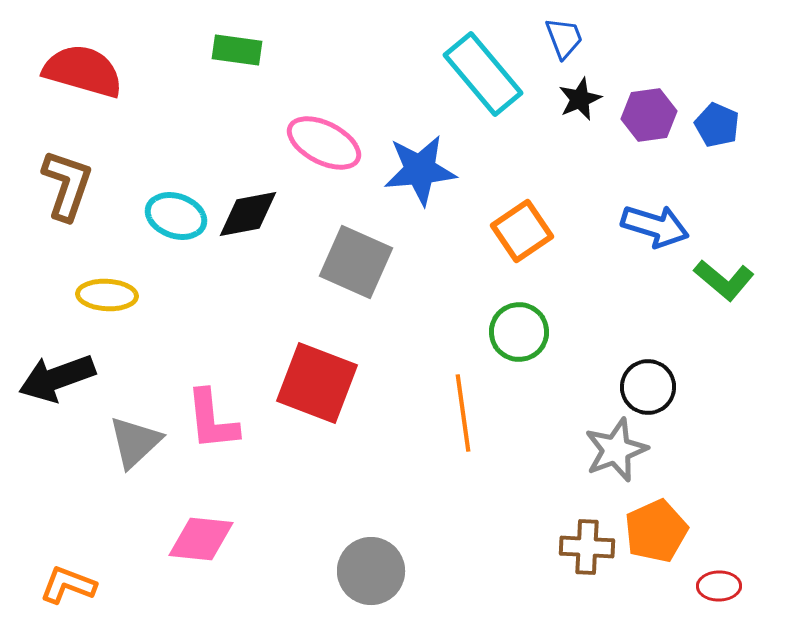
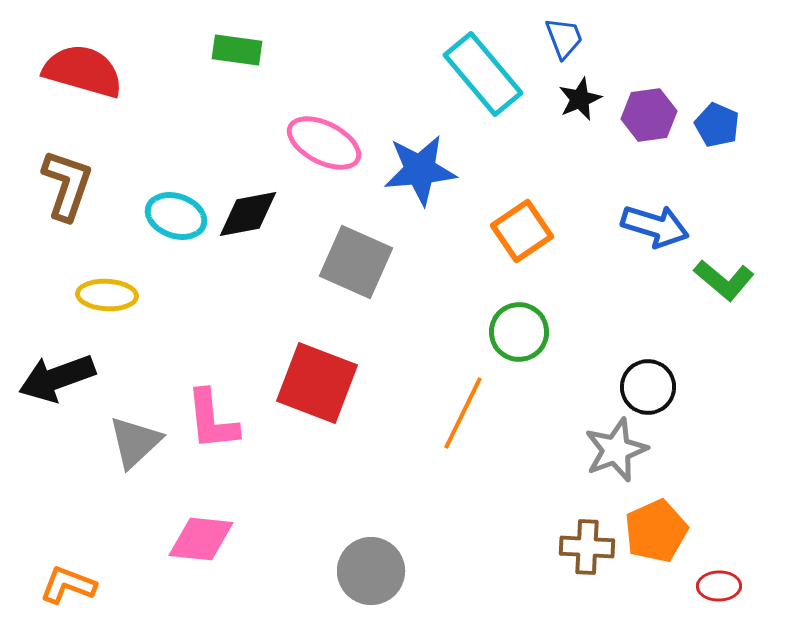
orange line: rotated 34 degrees clockwise
